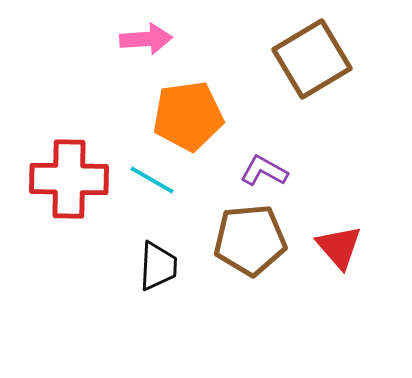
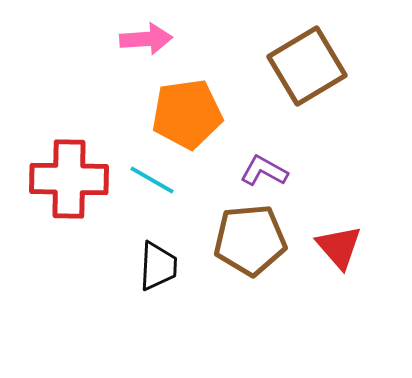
brown square: moved 5 px left, 7 px down
orange pentagon: moved 1 px left, 2 px up
